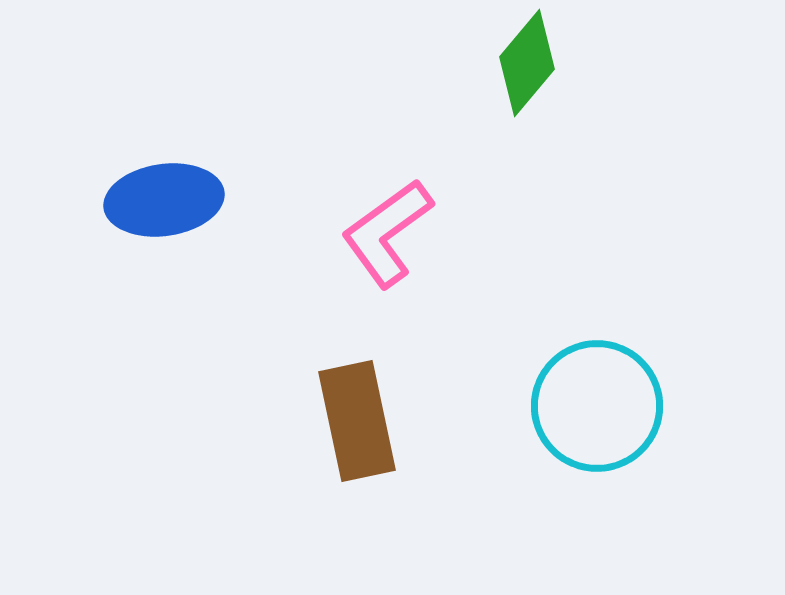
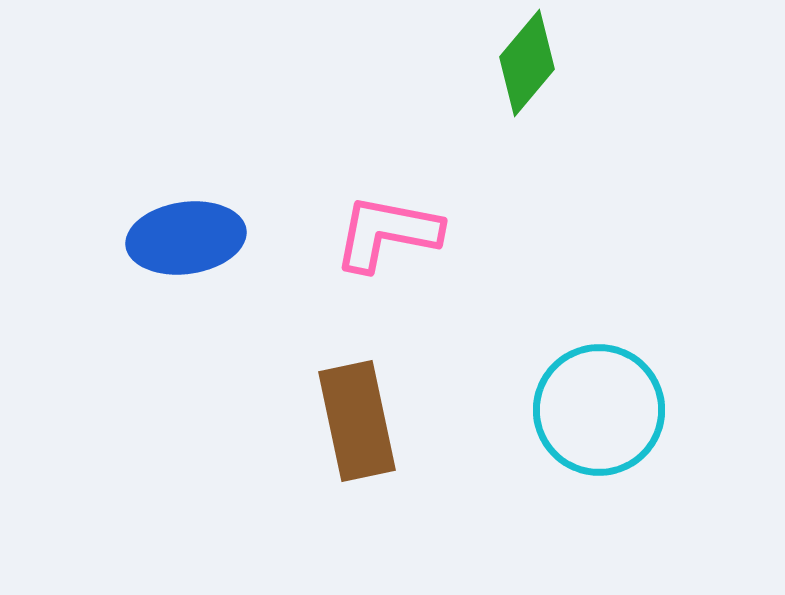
blue ellipse: moved 22 px right, 38 px down
pink L-shape: rotated 47 degrees clockwise
cyan circle: moved 2 px right, 4 px down
